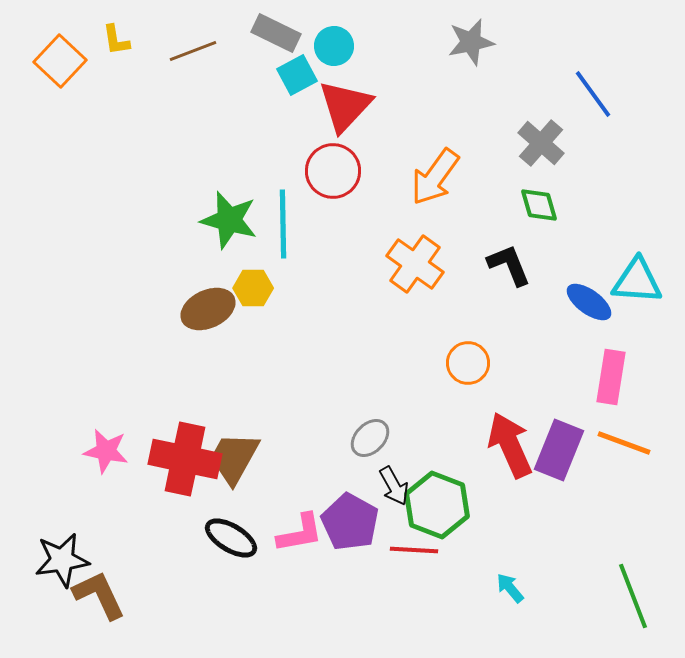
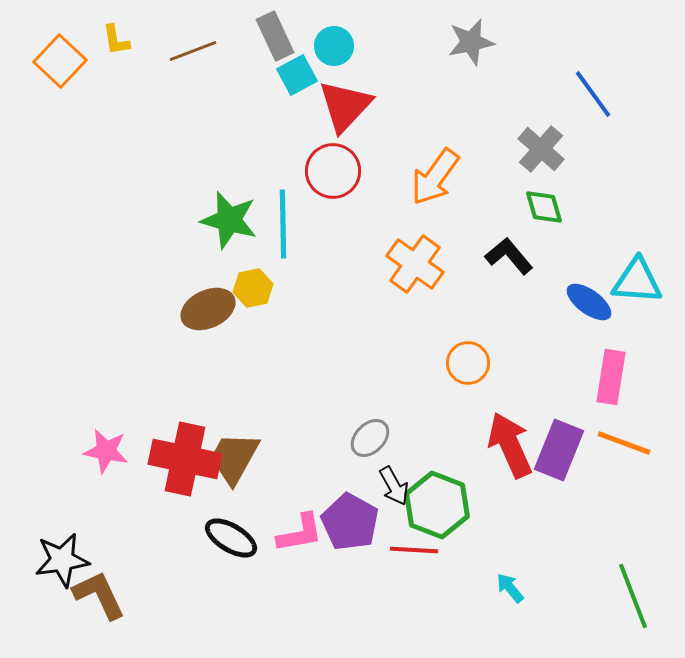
gray rectangle: moved 1 px left, 3 px down; rotated 39 degrees clockwise
gray cross: moved 6 px down
green diamond: moved 5 px right, 2 px down
black L-shape: moved 9 px up; rotated 18 degrees counterclockwise
yellow hexagon: rotated 12 degrees counterclockwise
